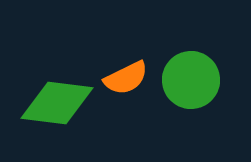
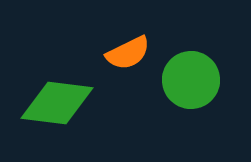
orange semicircle: moved 2 px right, 25 px up
